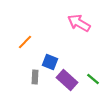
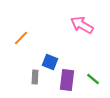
pink arrow: moved 3 px right, 2 px down
orange line: moved 4 px left, 4 px up
purple rectangle: rotated 55 degrees clockwise
